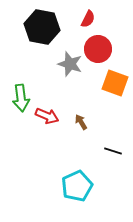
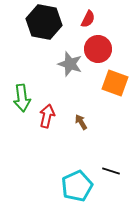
black hexagon: moved 2 px right, 5 px up
green arrow: moved 1 px right
red arrow: rotated 100 degrees counterclockwise
black line: moved 2 px left, 20 px down
